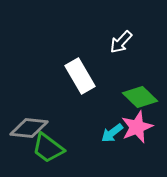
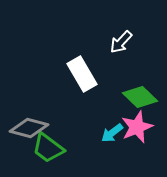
white rectangle: moved 2 px right, 2 px up
gray diamond: rotated 9 degrees clockwise
